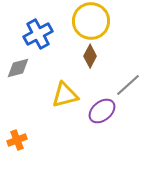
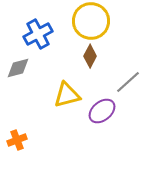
gray line: moved 3 px up
yellow triangle: moved 2 px right
